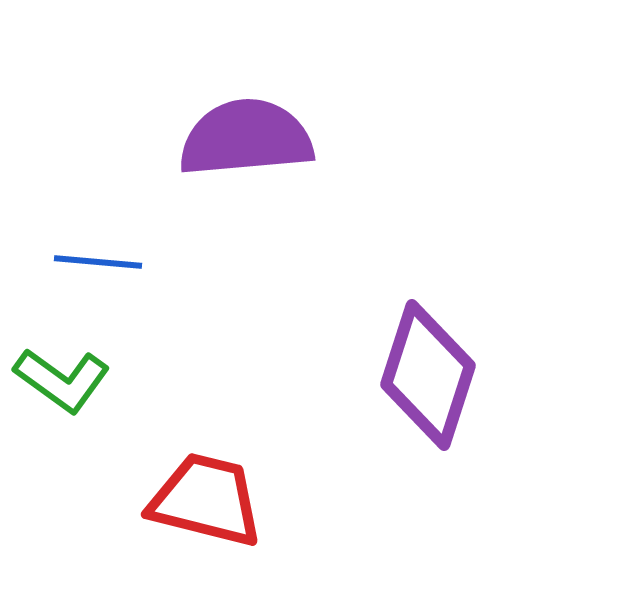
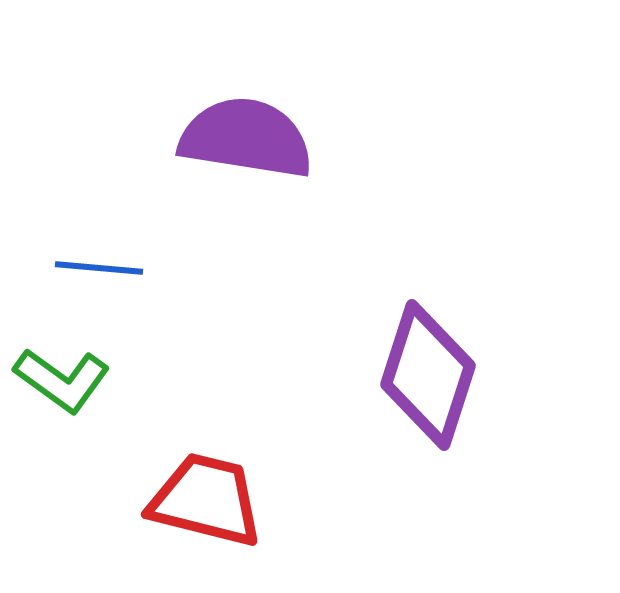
purple semicircle: rotated 14 degrees clockwise
blue line: moved 1 px right, 6 px down
